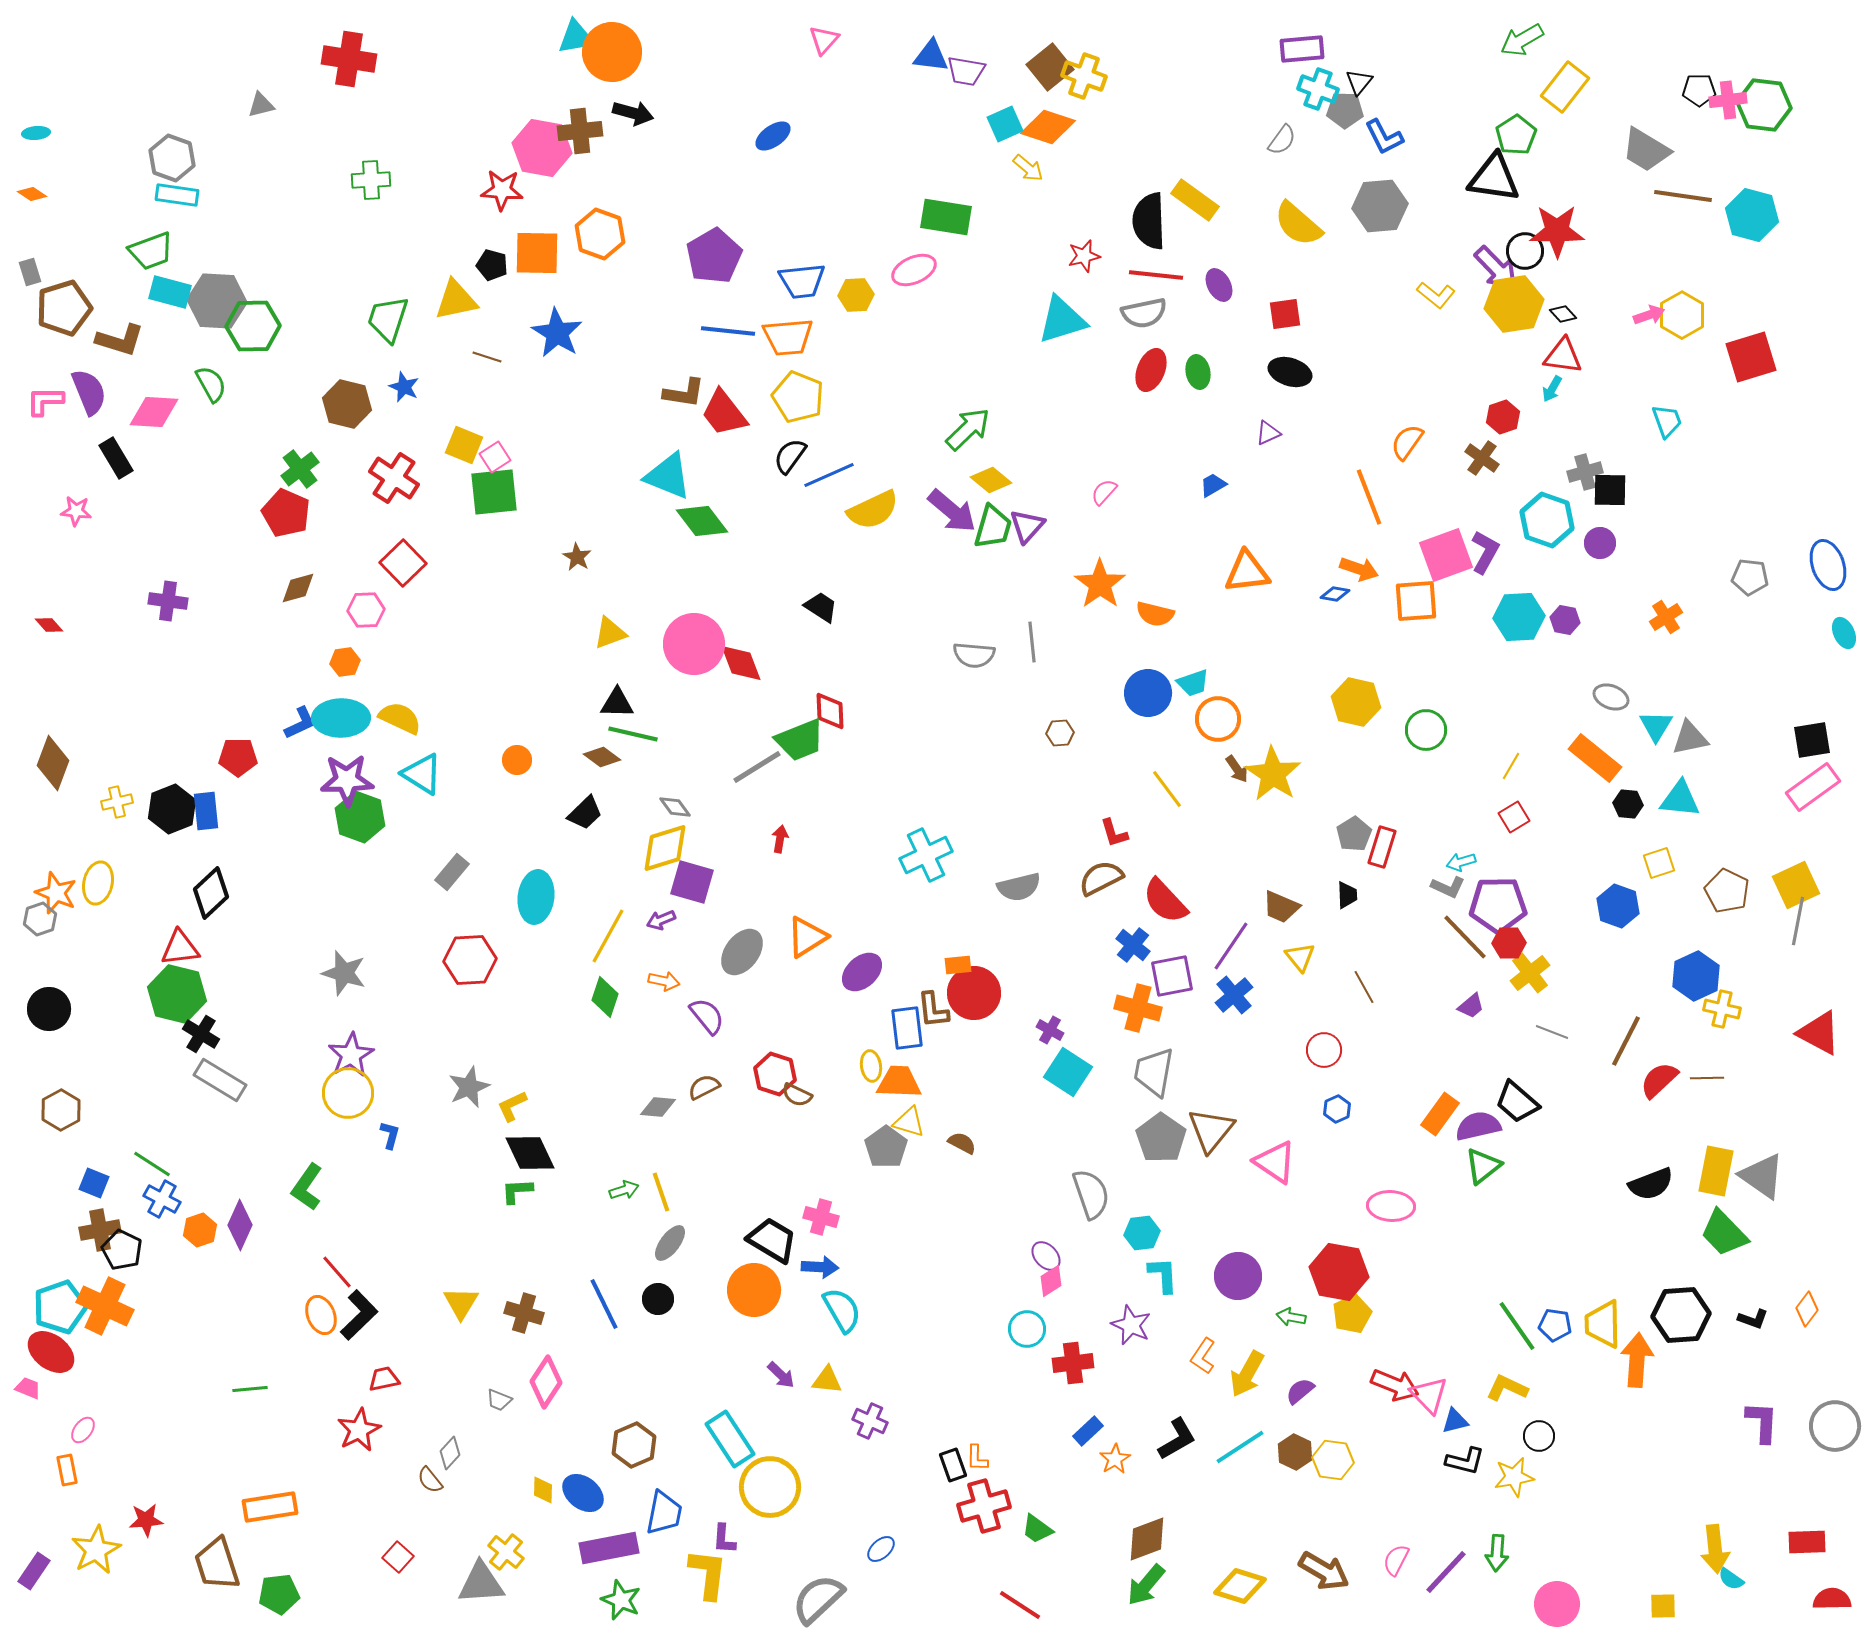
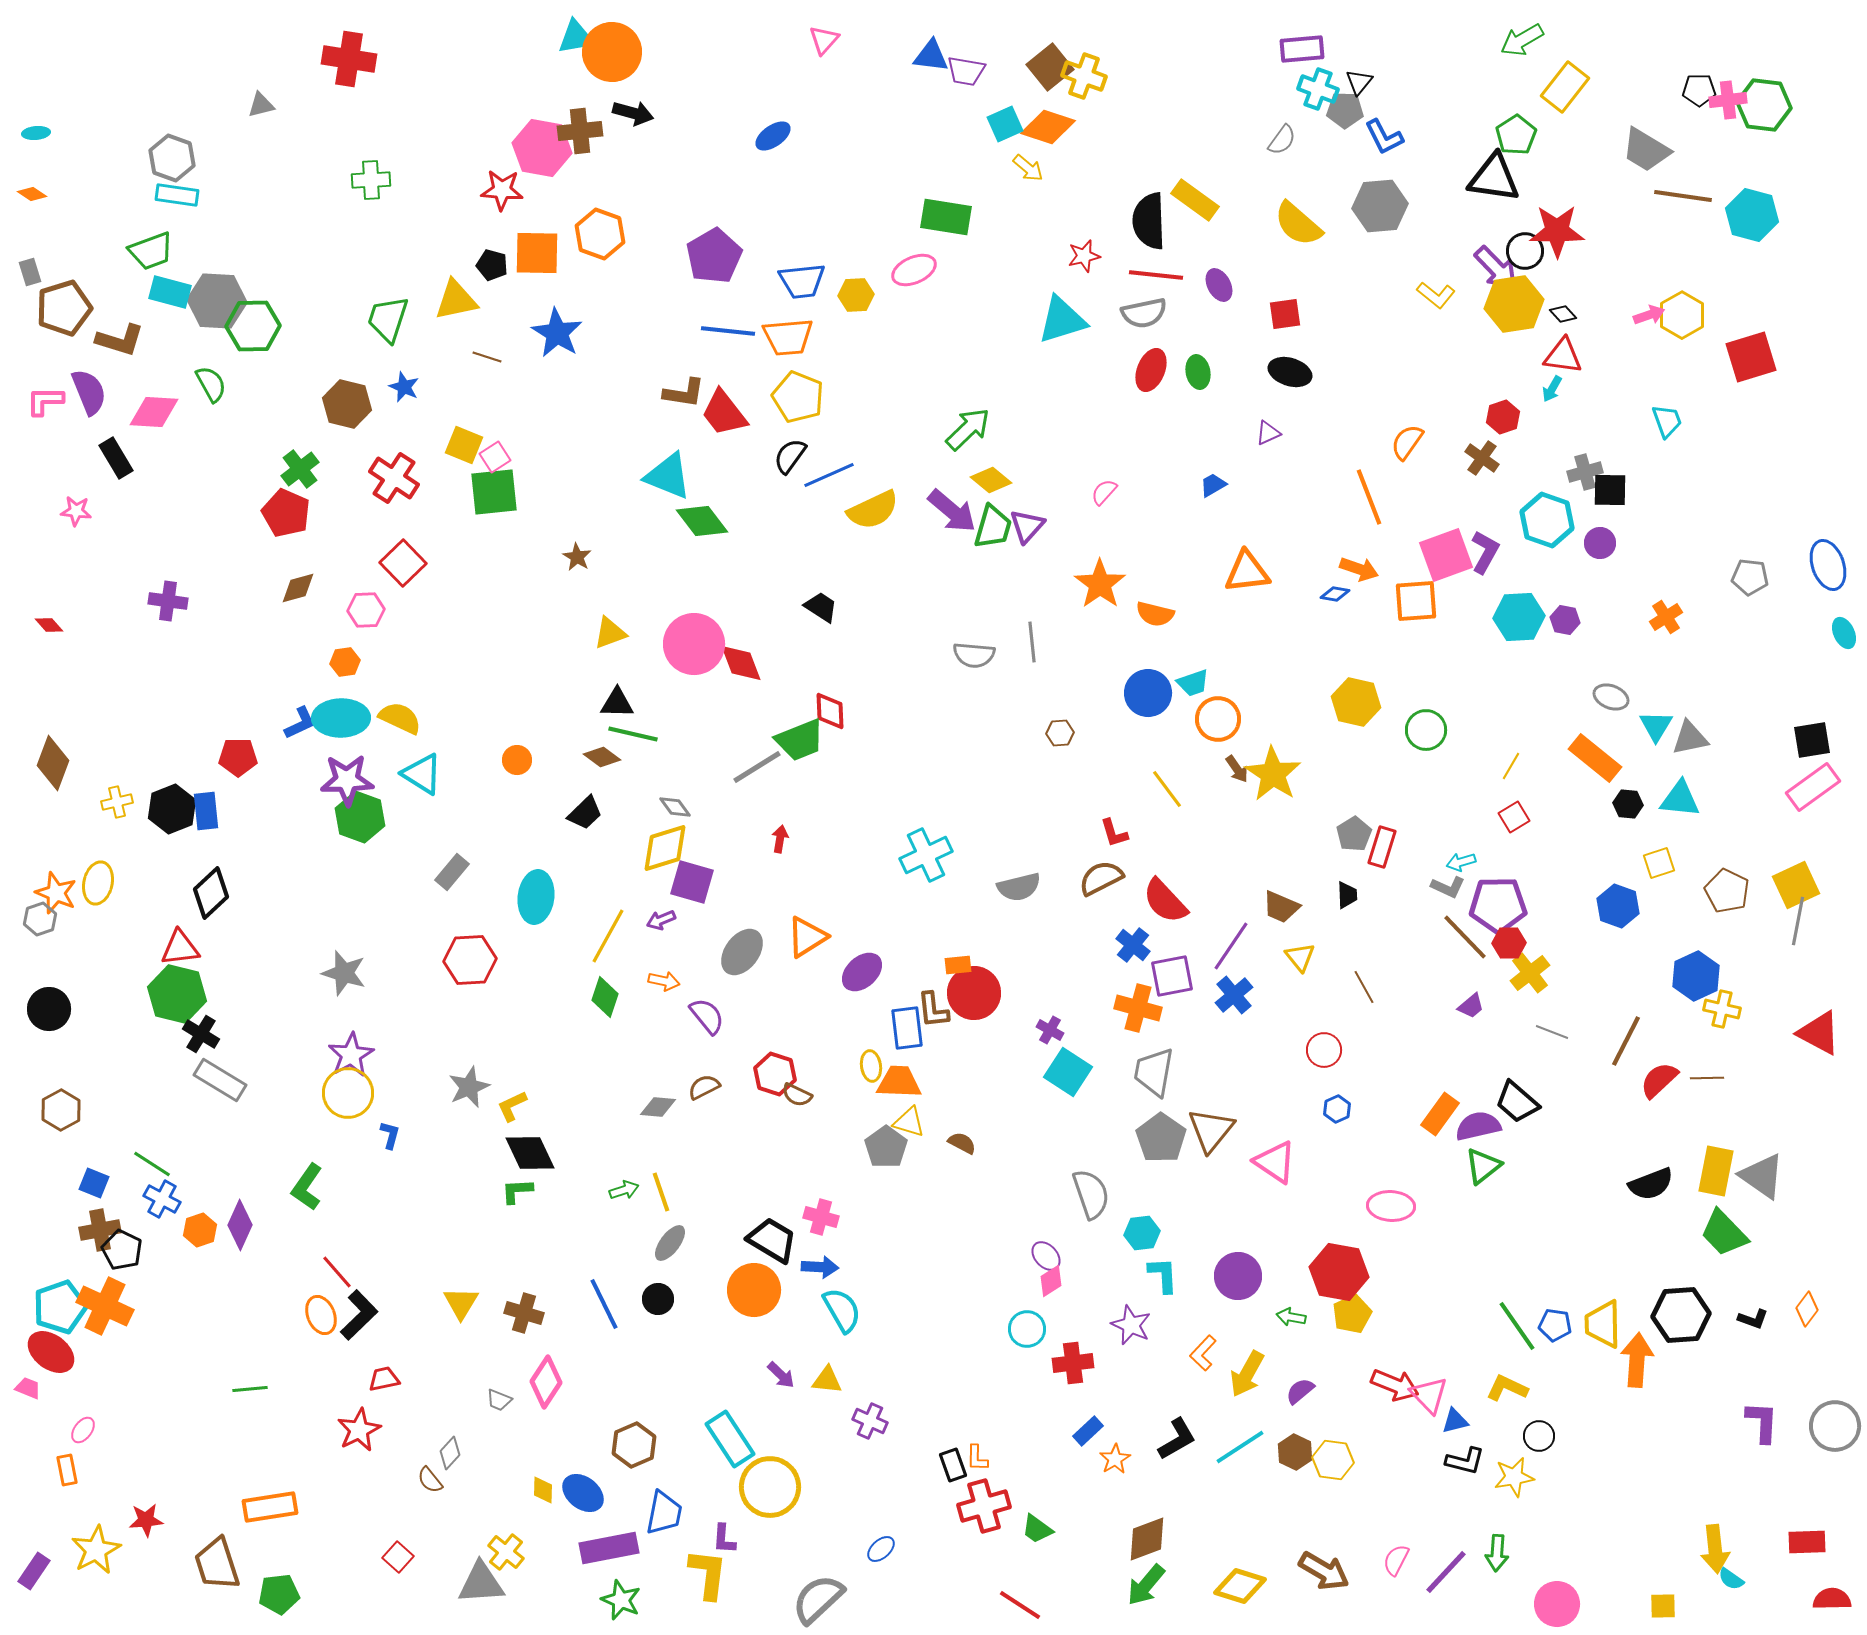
orange L-shape at (1203, 1356): moved 3 px up; rotated 9 degrees clockwise
